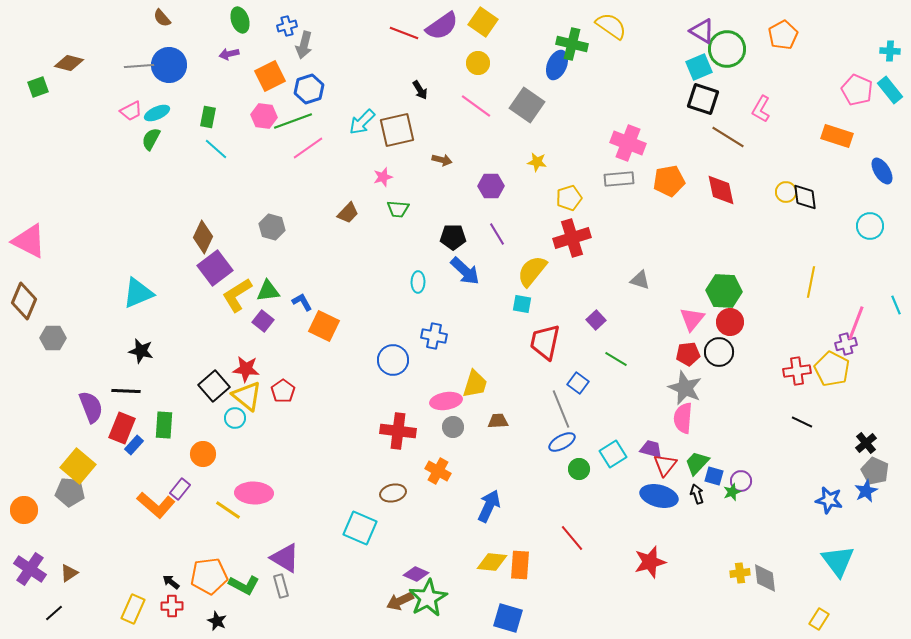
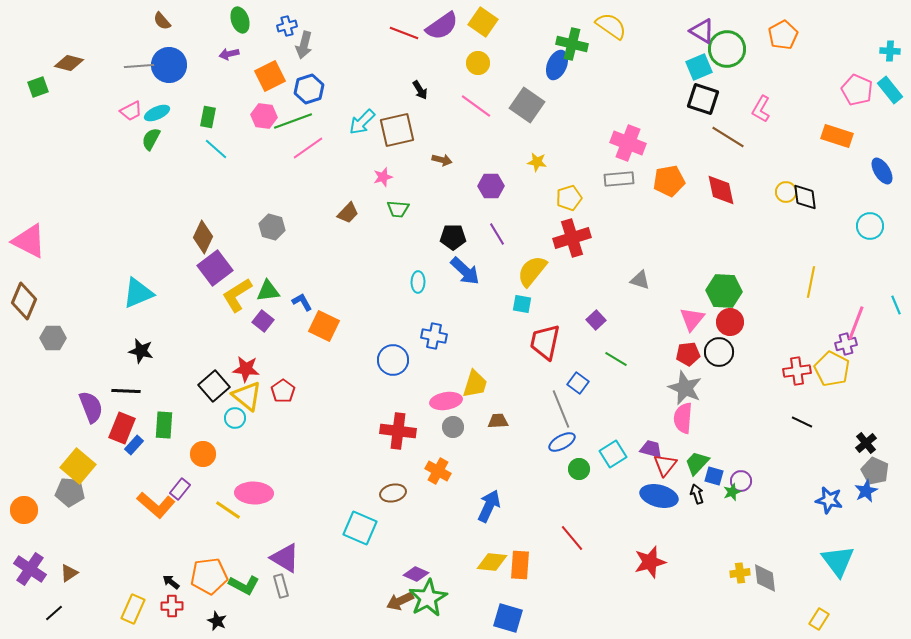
brown semicircle at (162, 18): moved 3 px down
